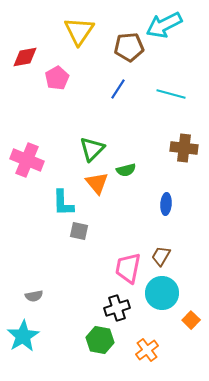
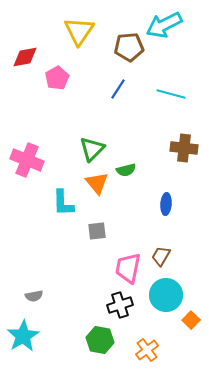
gray square: moved 18 px right; rotated 18 degrees counterclockwise
cyan circle: moved 4 px right, 2 px down
black cross: moved 3 px right, 3 px up
